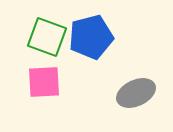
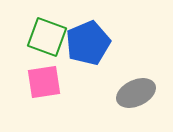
blue pentagon: moved 3 px left, 6 px down; rotated 9 degrees counterclockwise
pink square: rotated 6 degrees counterclockwise
